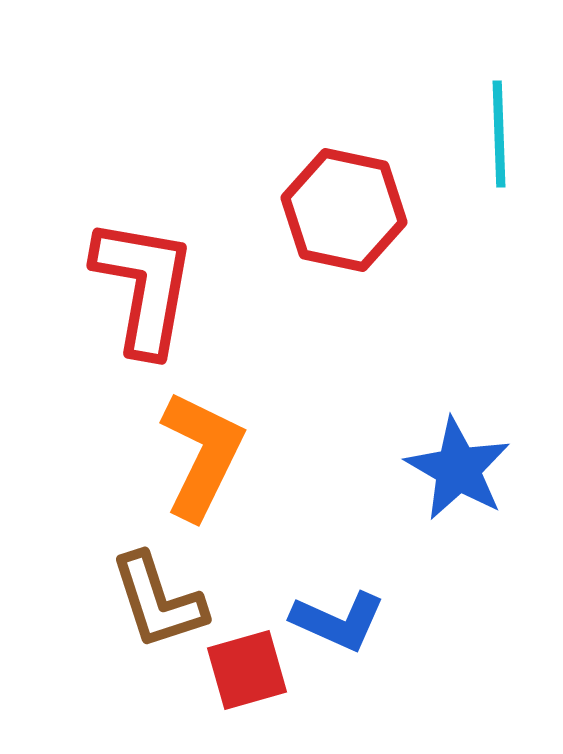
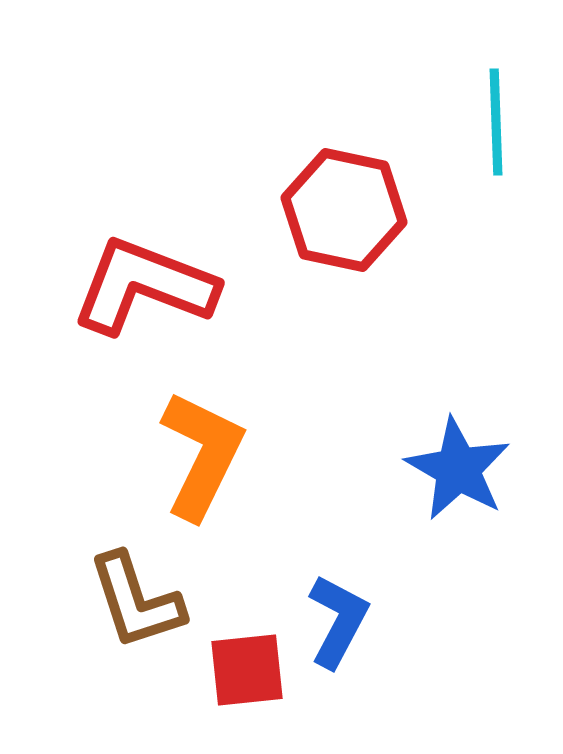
cyan line: moved 3 px left, 12 px up
red L-shape: rotated 79 degrees counterclockwise
brown L-shape: moved 22 px left
blue L-shape: rotated 86 degrees counterclockwise
red square: rotated 10 degrees clockwise
